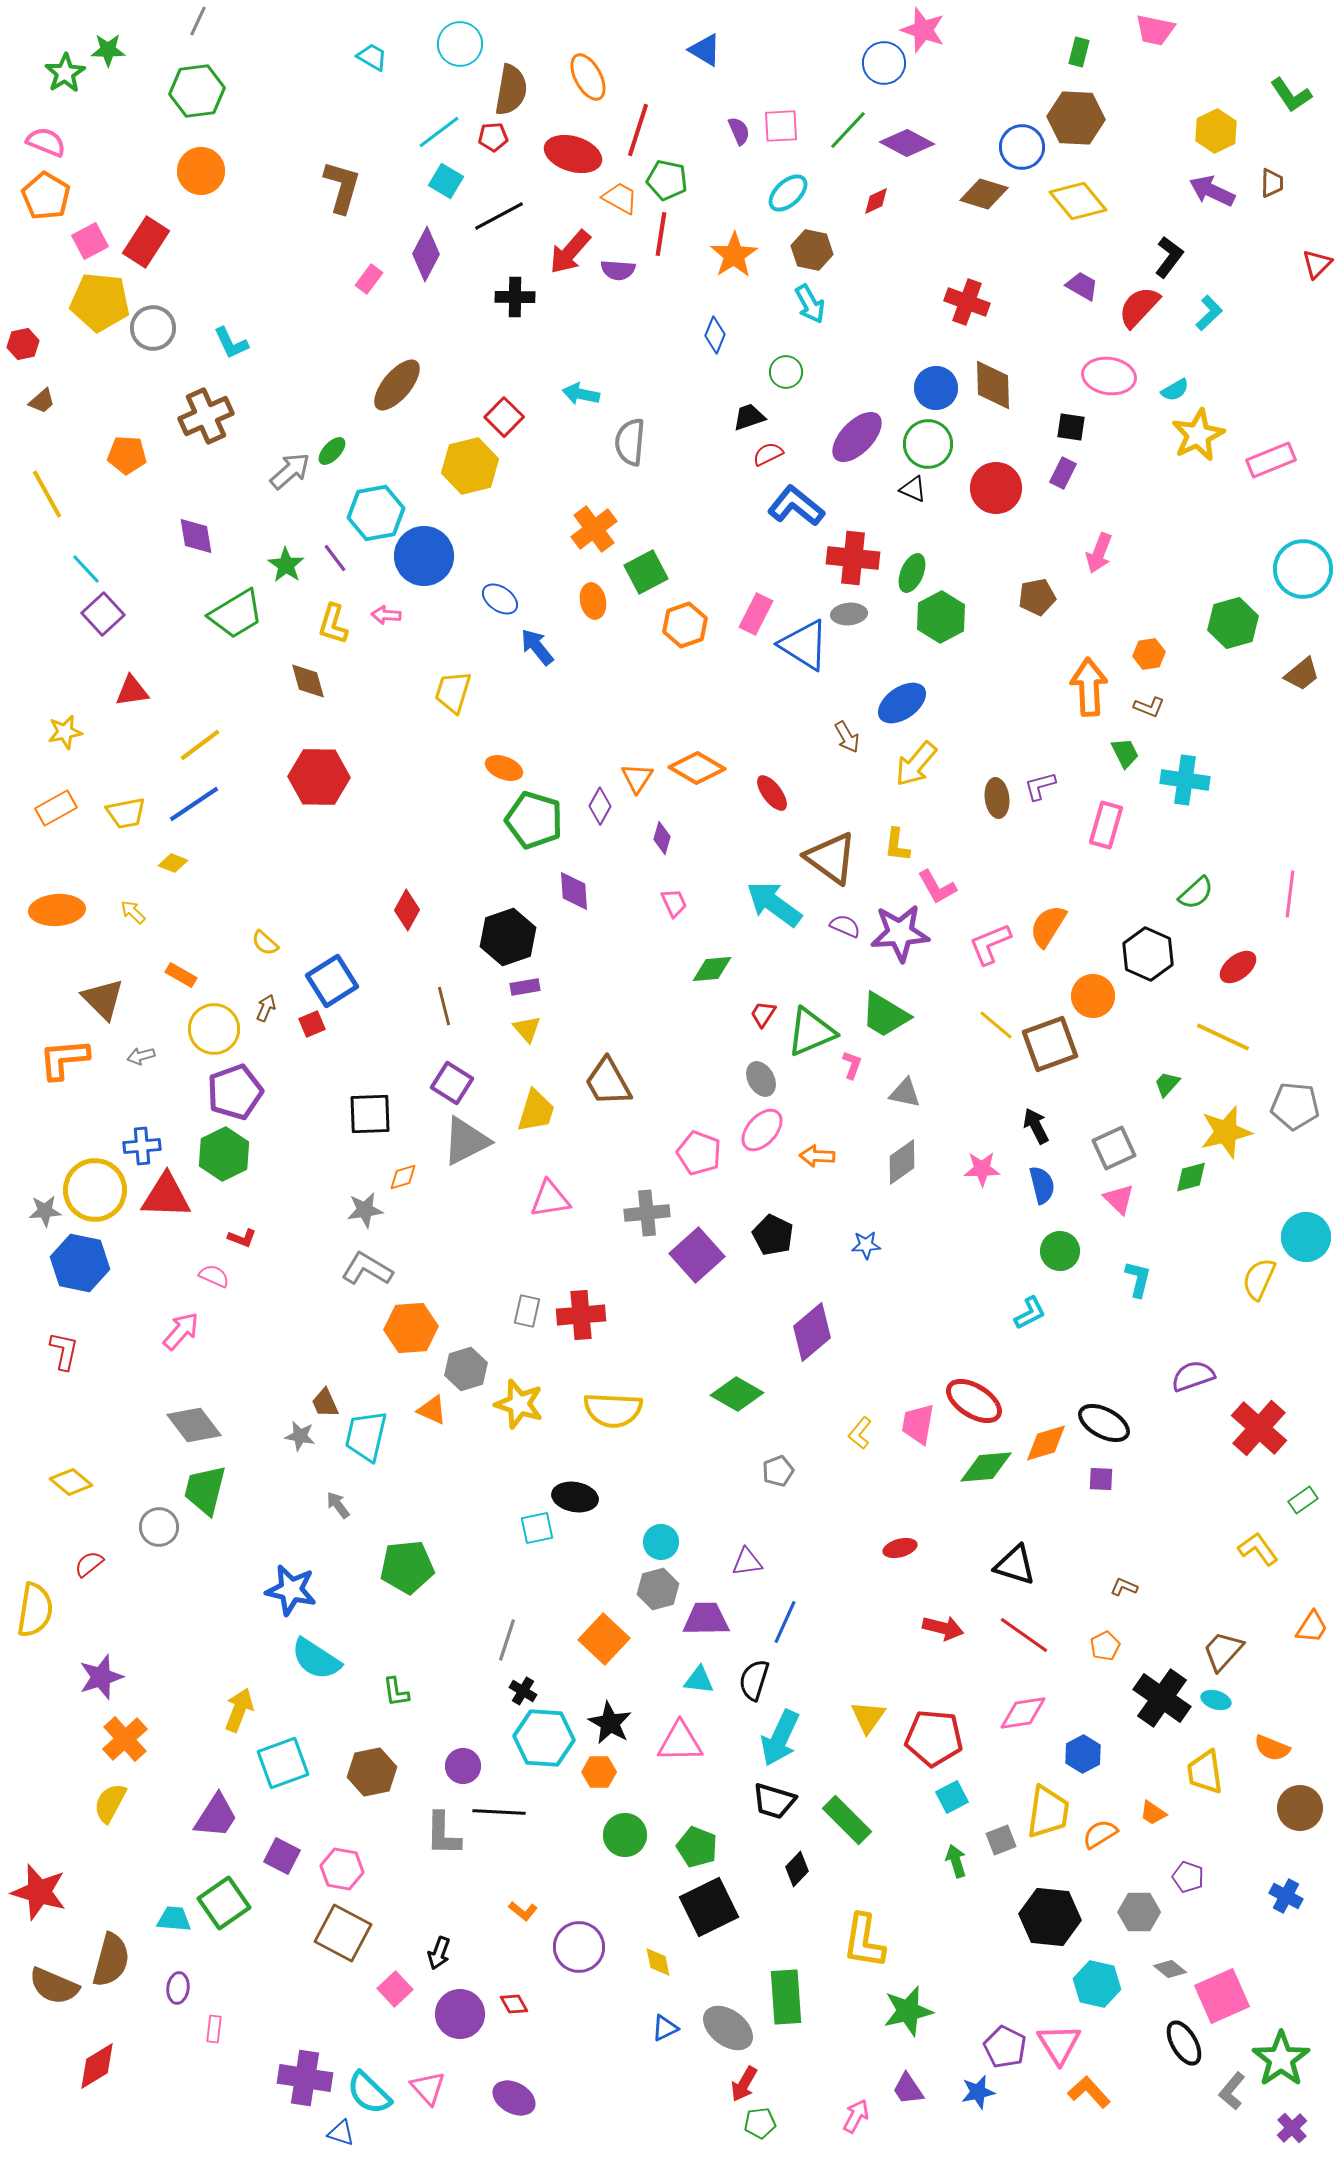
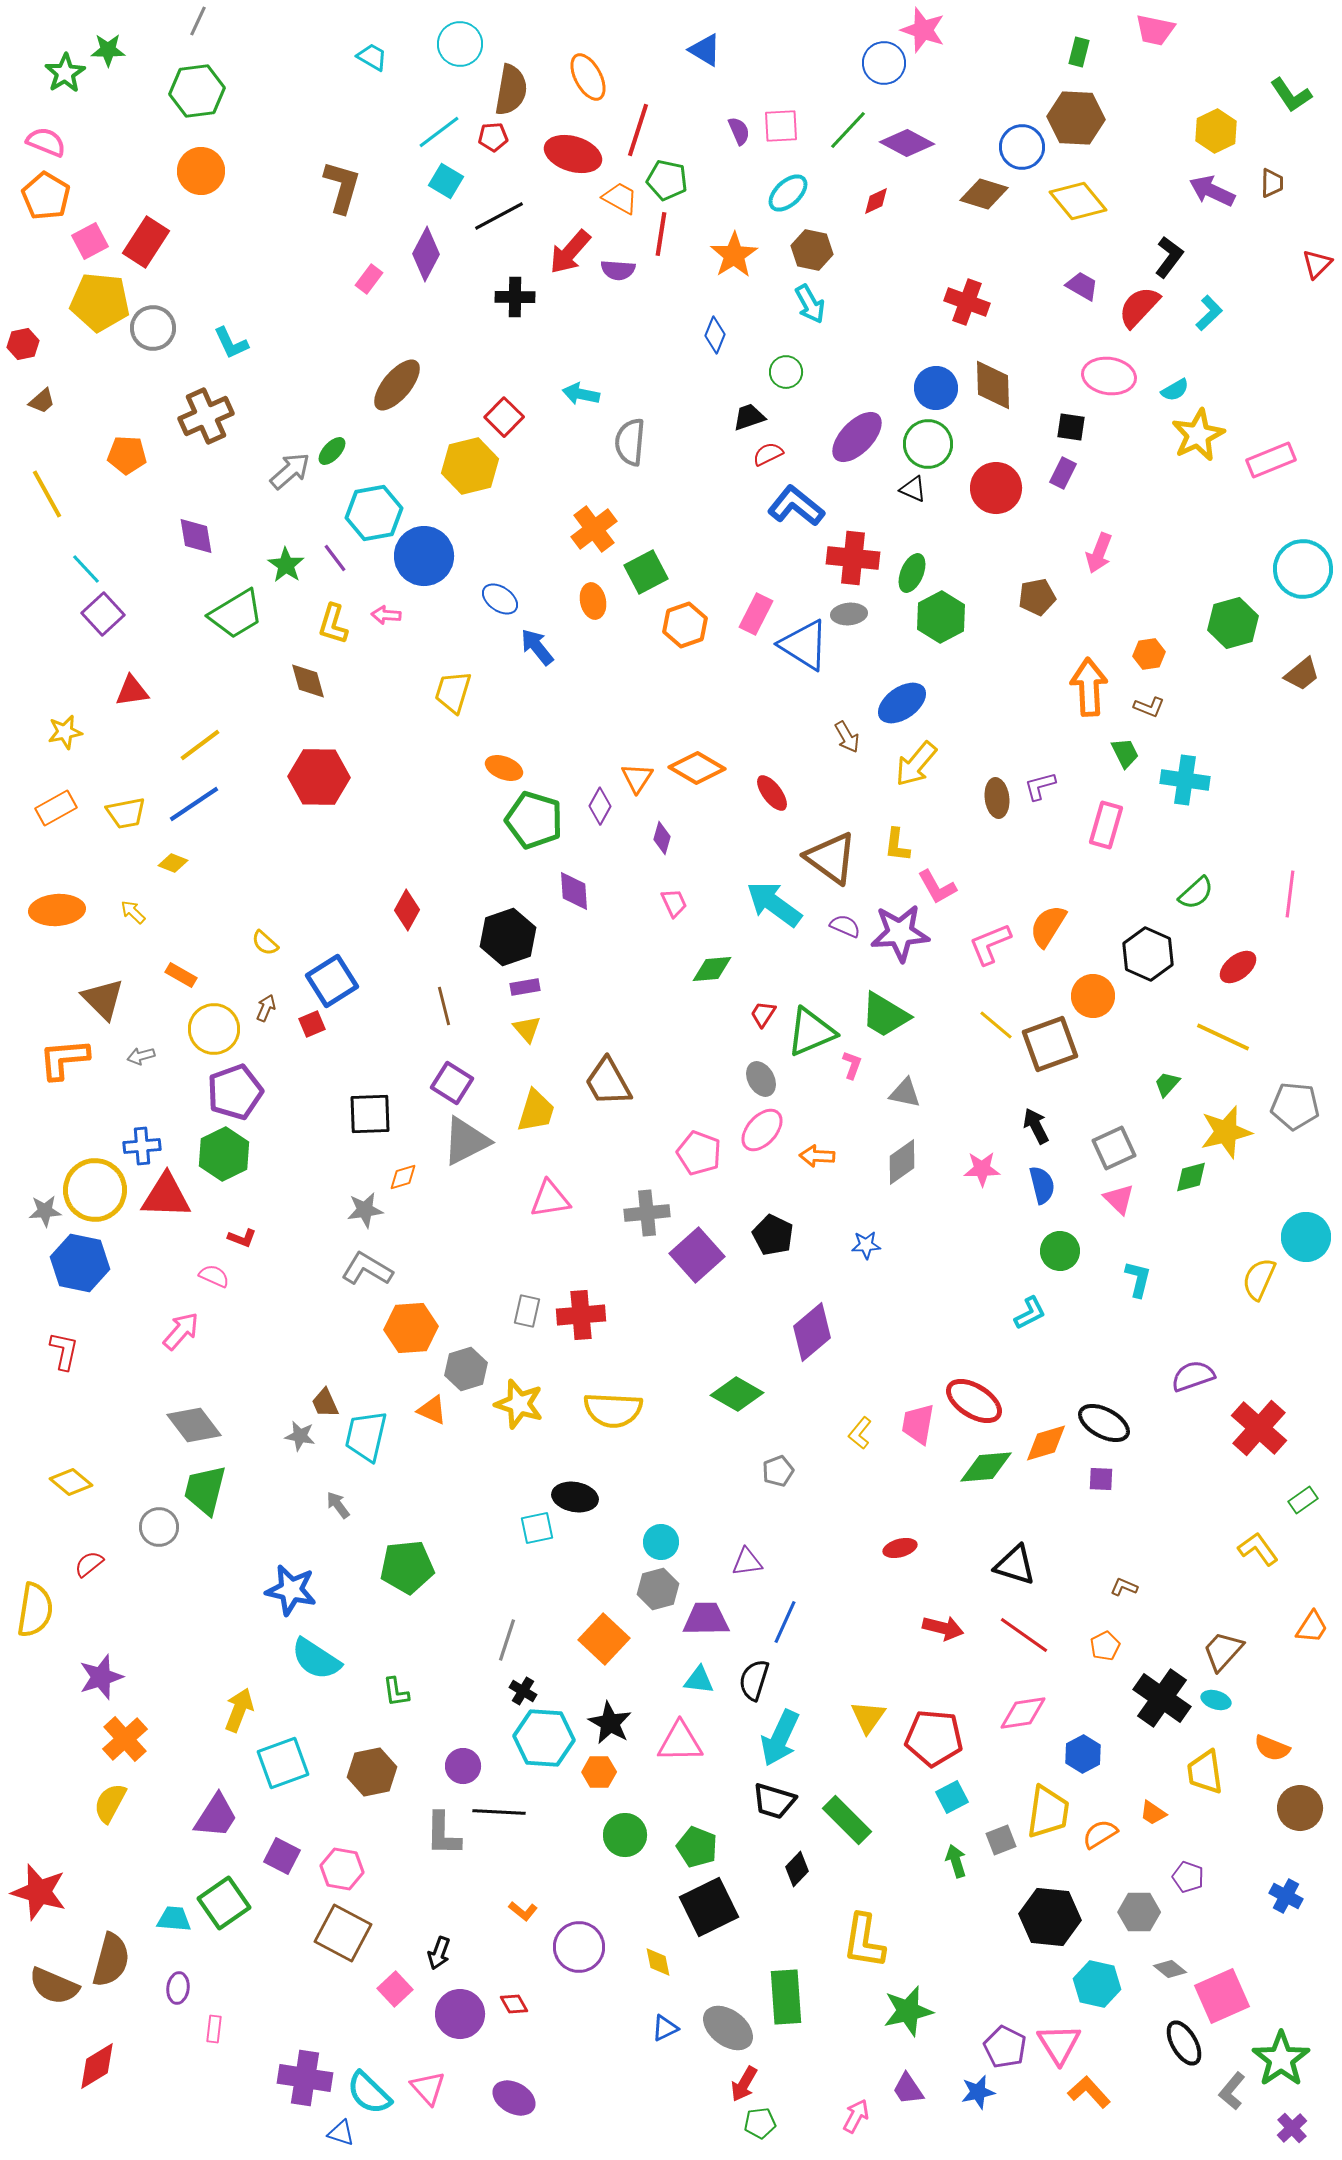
cyan hexagon at (376, 513): moved 2 px left
